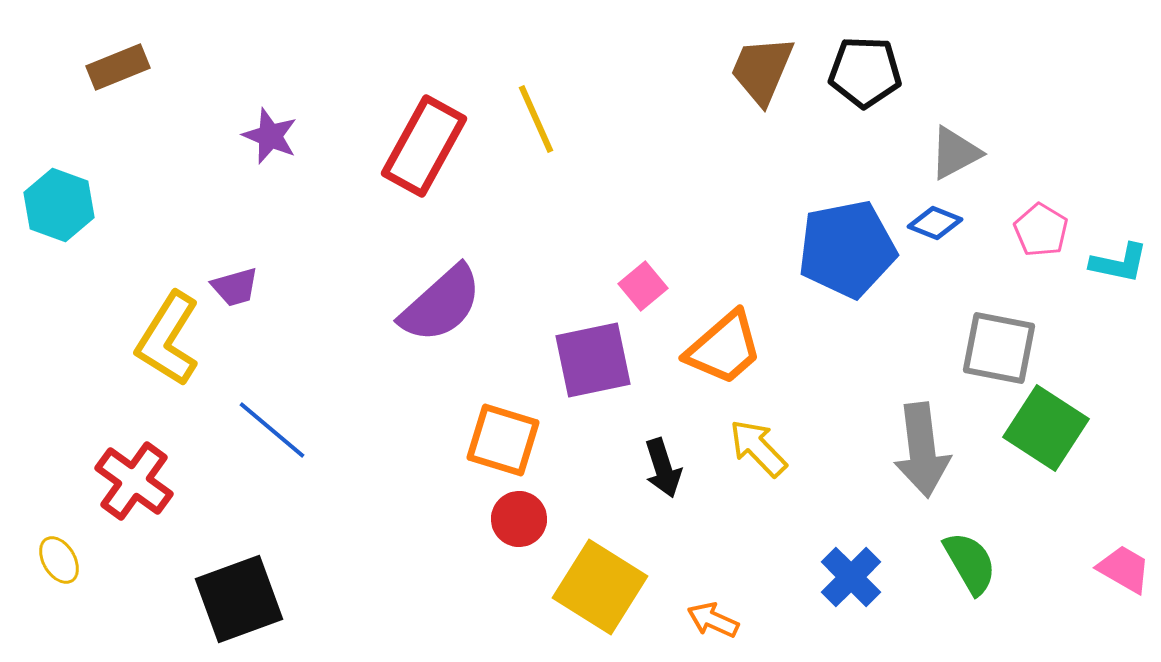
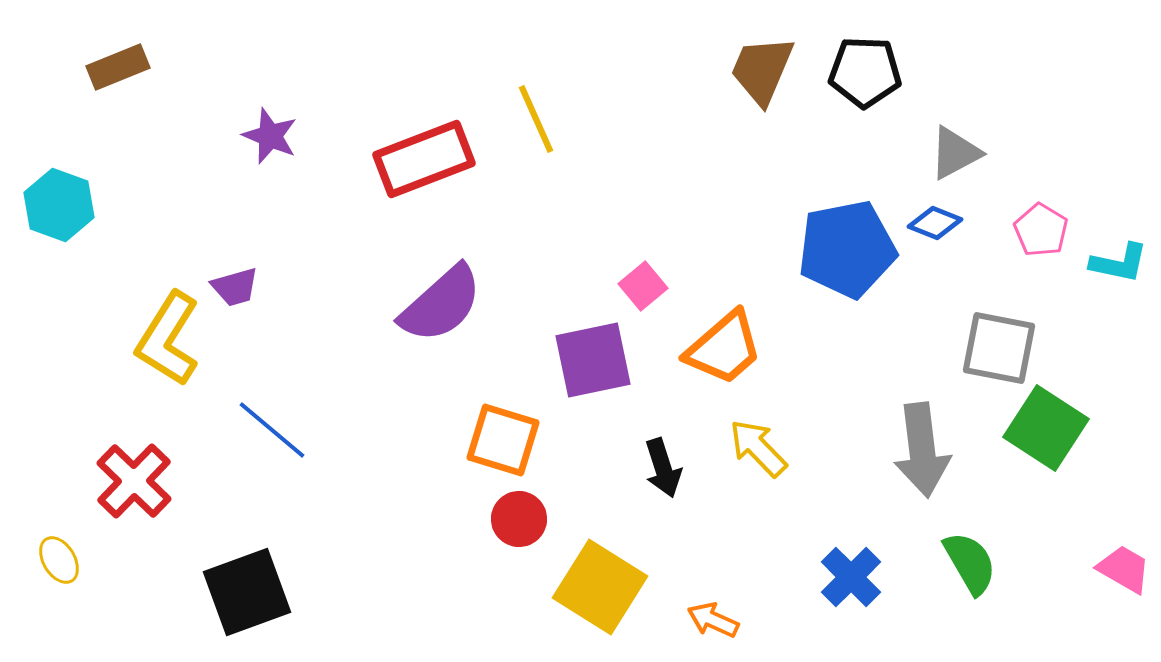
red rectangle: moved 13 px down; rotated 40 degrees clockwise
red cross: rotated 8 degrees clockwise
black square: moved 8 px right, 7 px up
